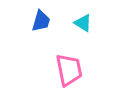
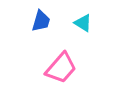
pink trapezoid: moved 8 px left, 2 px up; rotated 52 degrees clockwise
